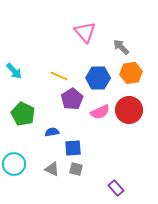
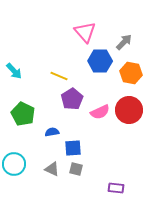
gray arrow: moved 3 px right, 5 px up; rotated 90 degrees clockwise
orange hexagon: rotated 20 degrees clockwise
blue hexagon: moved 2 px right, 17 px up
purple rectangle: rotated 42 degrees counterclockwise
